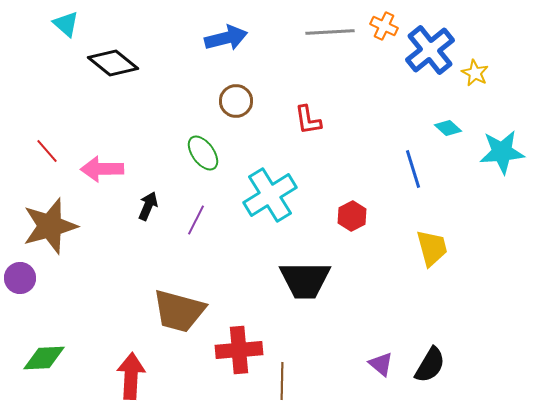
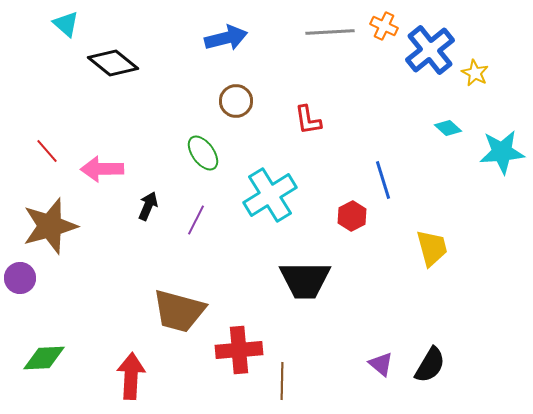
blue line: moved 30 px left, 11 px down
